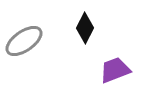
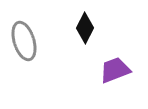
gray ellipse: rotated 72 degrees counterclockwise
